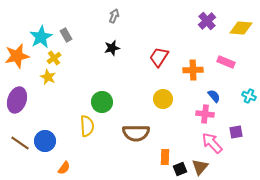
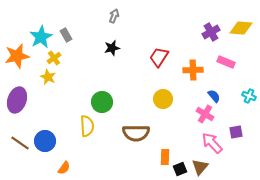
purple cross: moved 4 px right, 11 px down; rotated 12 degrees clockwise
pink cross: rotated 24 degrees clockwise
